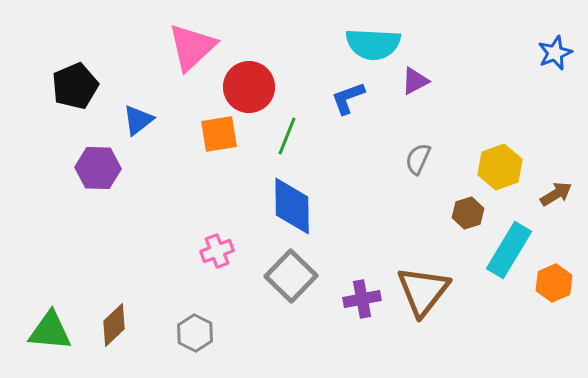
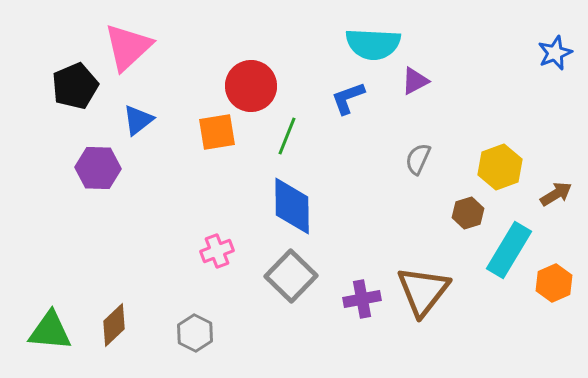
pink triangle: moved 64 px left
red circle: moved 2 px right, 1 px up
orange square: moved 2 px left, 2 px up
